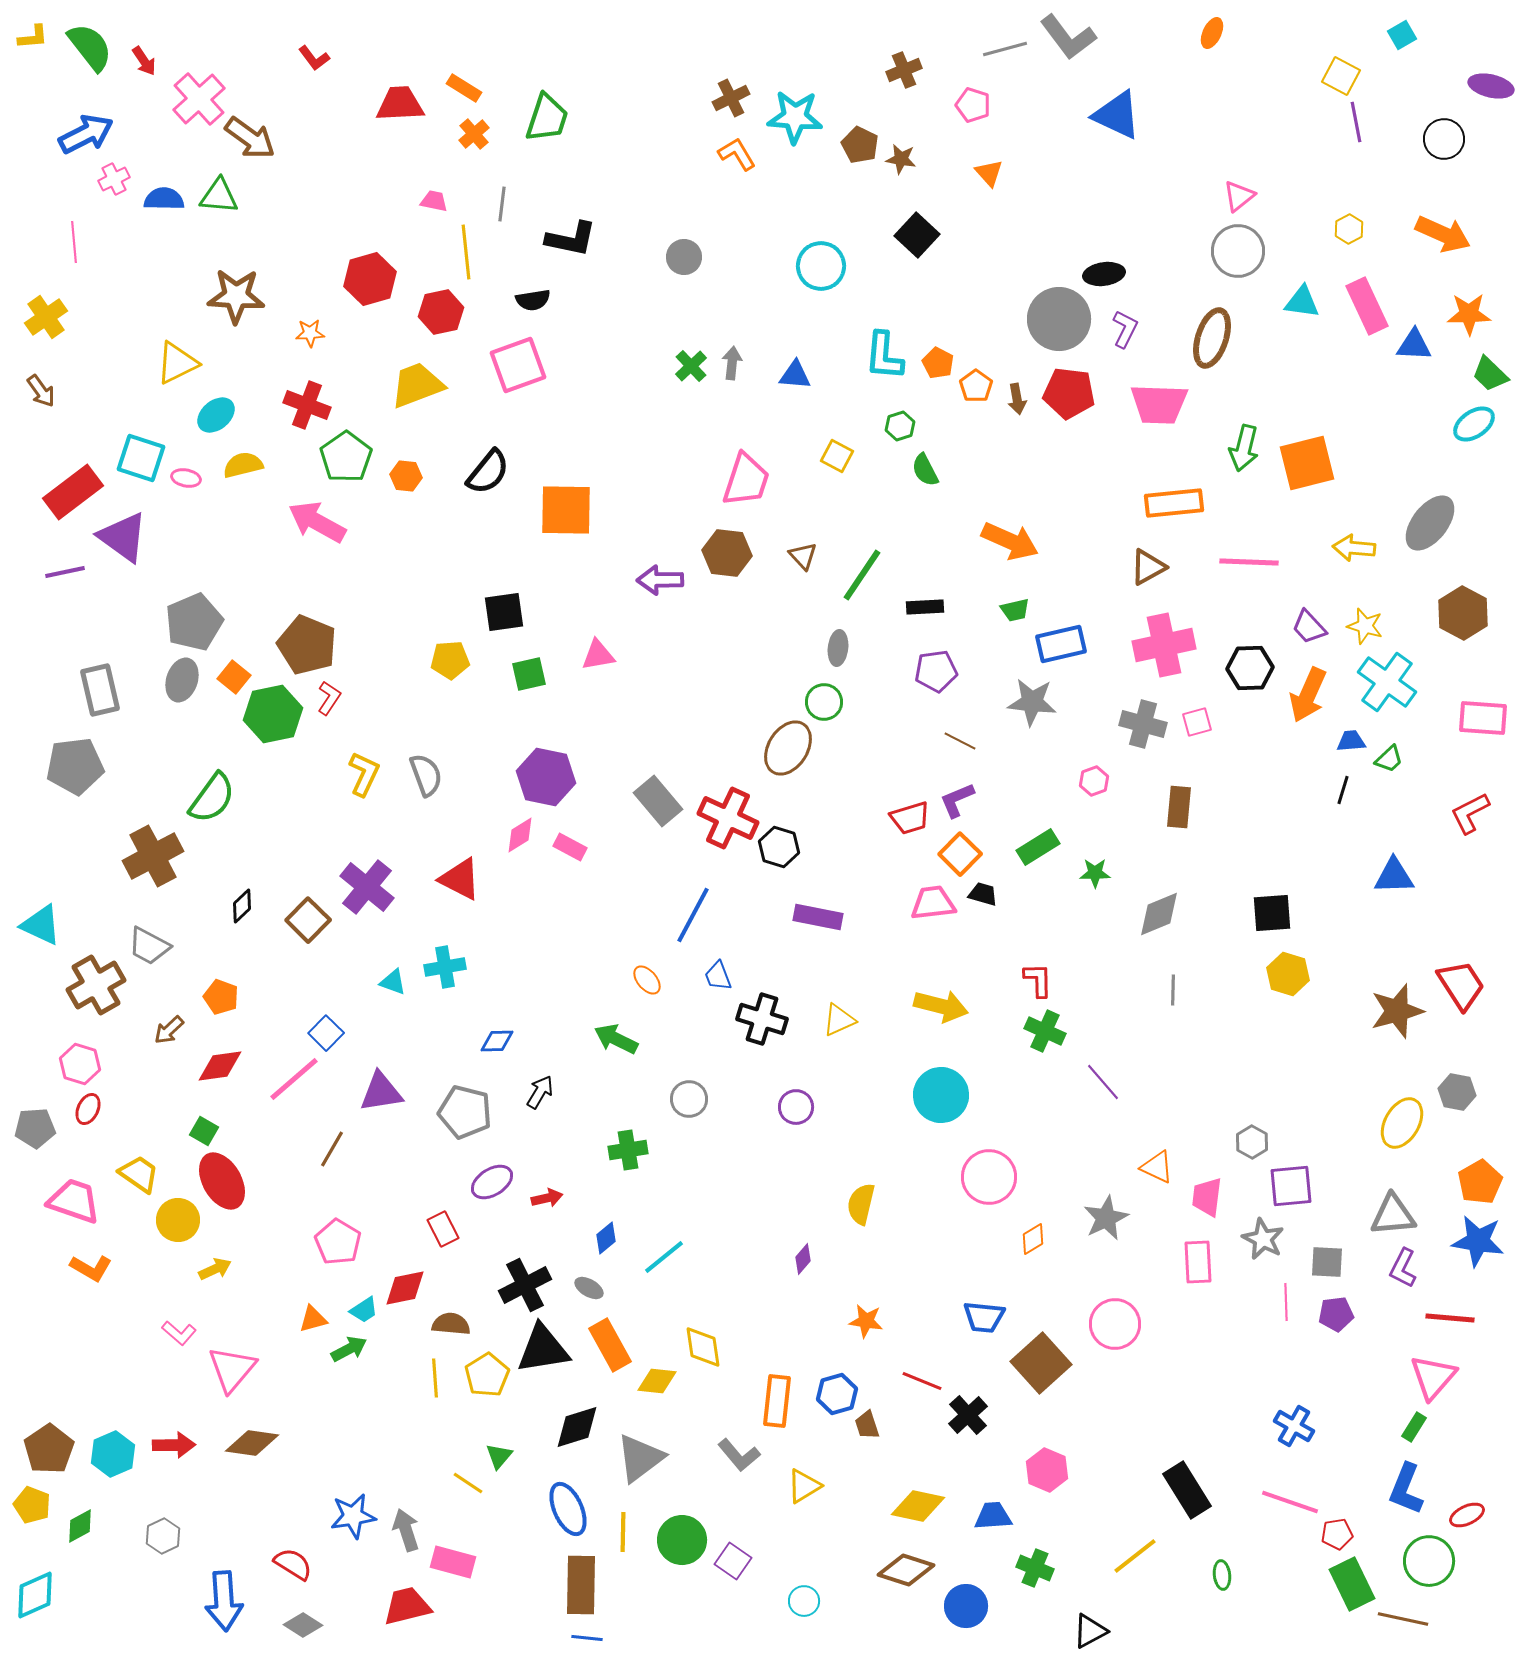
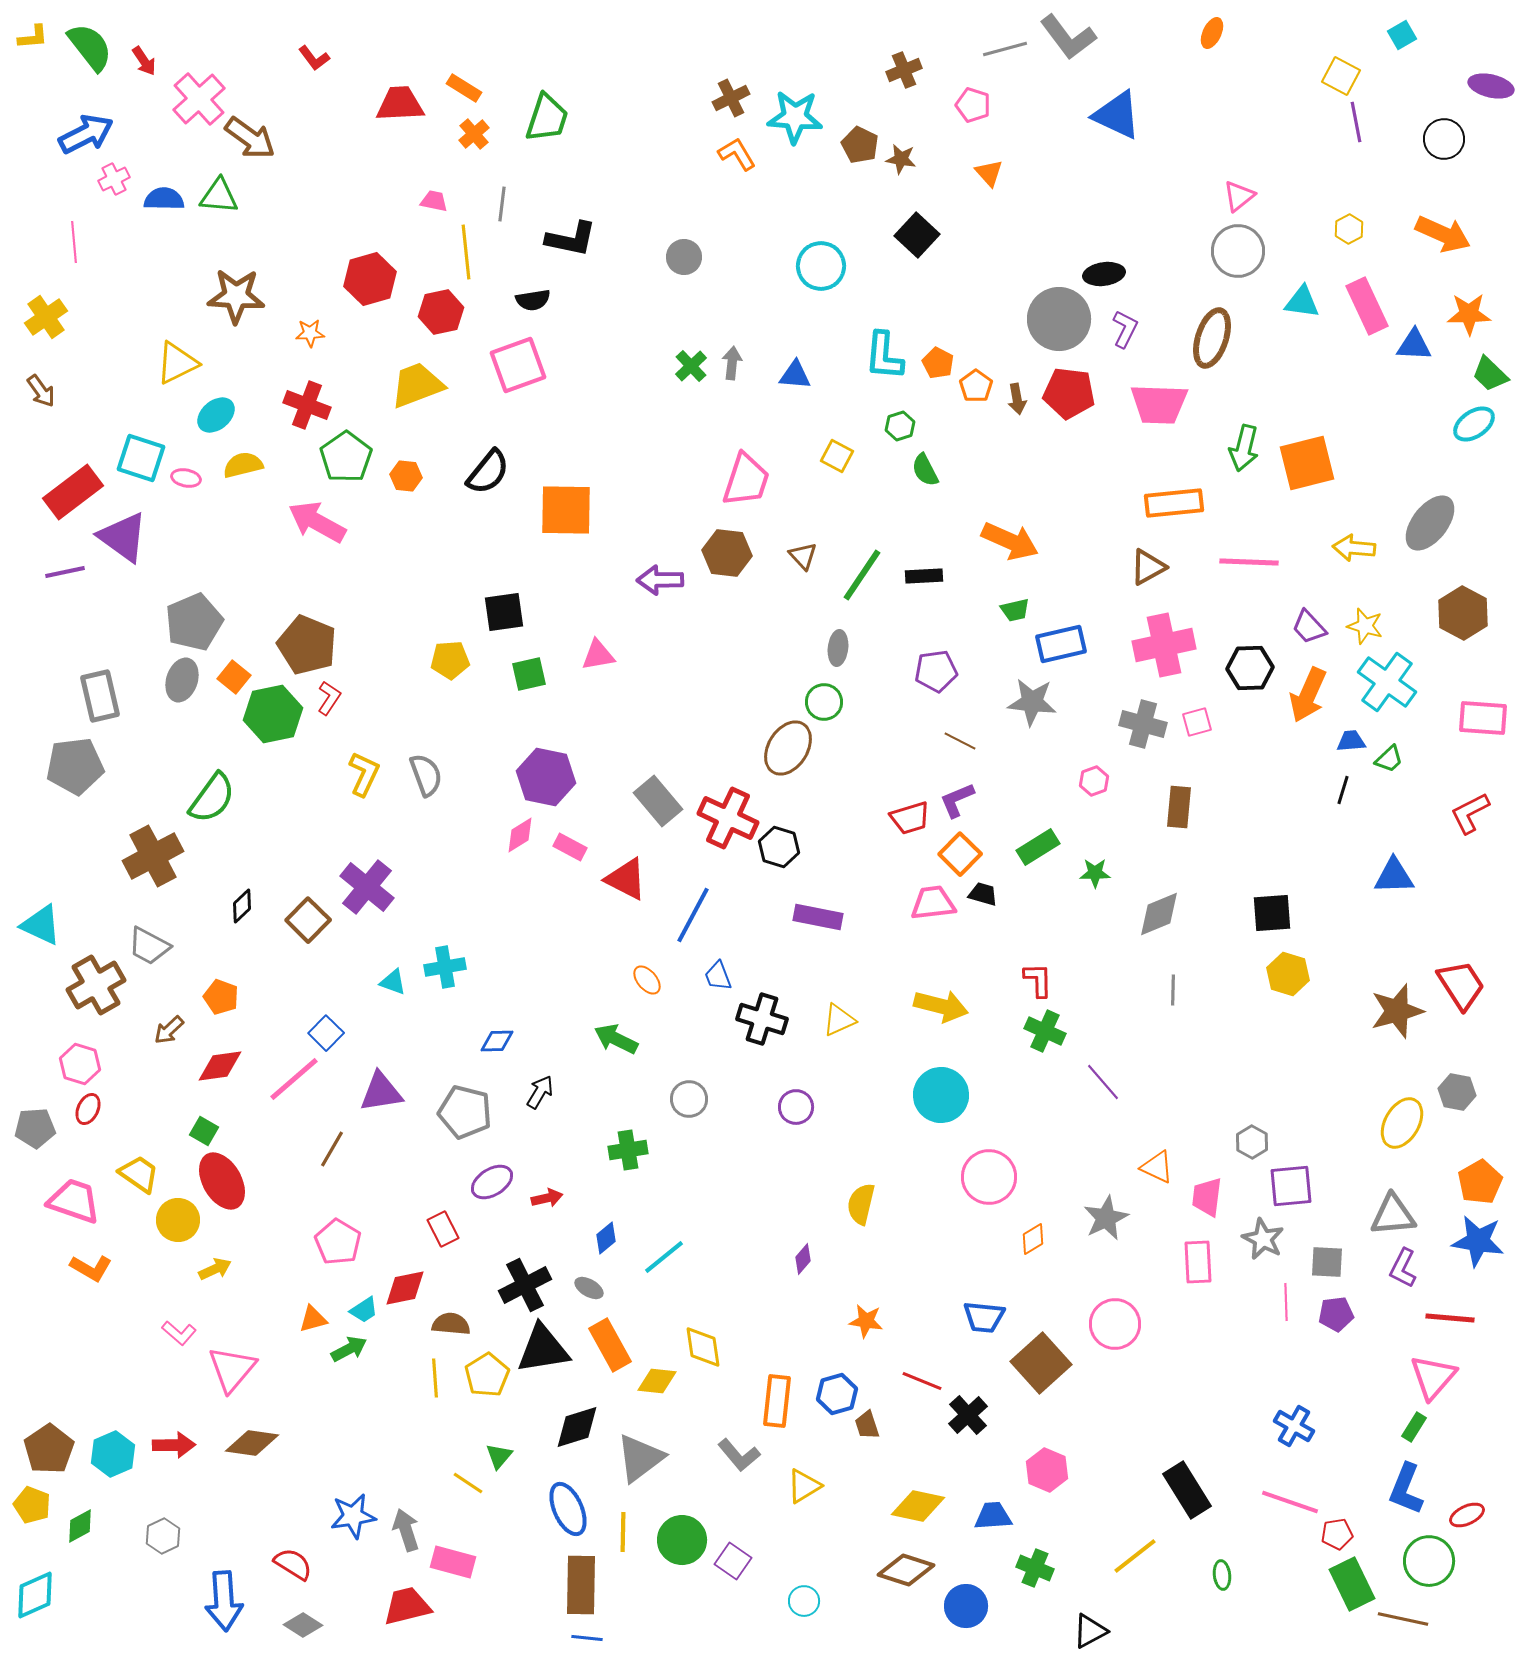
black rectangle at (925, 607): moved 1 px left, 31 px up
gray rectangle at (100, 690): moved 6 px down
red triangle at (460, 879): moved 166 px right
